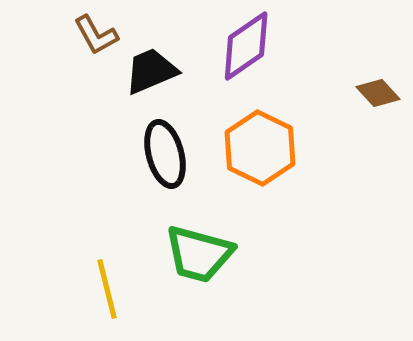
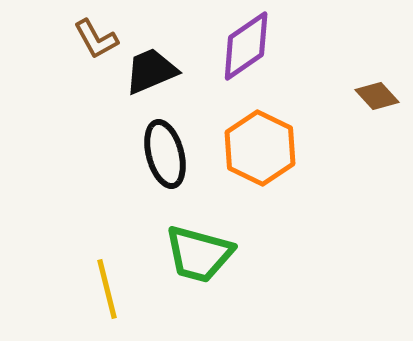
brown L-shape: moved 4 px down
brown diamond: moved 1 px left, 3 px down
